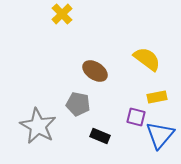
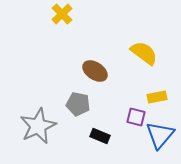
yellow semicircle: moved 3 px left, 6 px up
gray star: rotated 18 degrees clockwise
